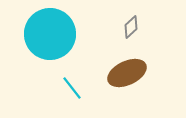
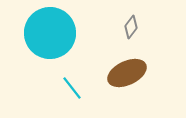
gray diamond: rotated 10 degrees counterclockwise
cyan circle: moved 1 px up
